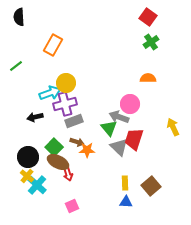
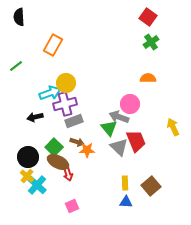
red trapezoid: moved 2 px right, 2 px down; rotated 140 degrees clockwise
